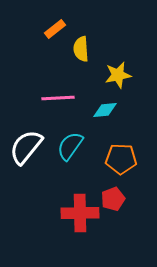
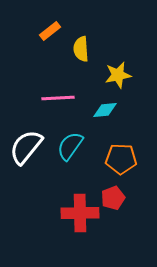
orange rectangle: moved 5 px left, 2 px down
red pentagon: moved 1 px up
